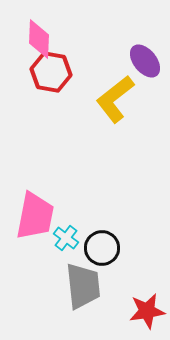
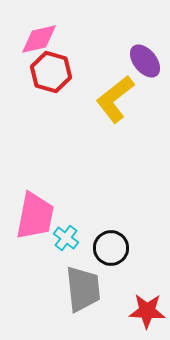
pink diamond: rotated 75 degrees clockwise
red hexagon: rotated 6 degrees clockwise
black circle: moved 9 px right
gray trapezoid: moved 3 px down
red star: rotated 12 degrees clockwise
